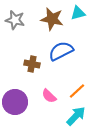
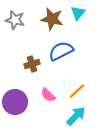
cyan triangle: rotated 35 degrees counterclockwise
brown cross: rotated 28 degrees counterclockwise
pink semicircle: moved 1 px left, 1 px up
